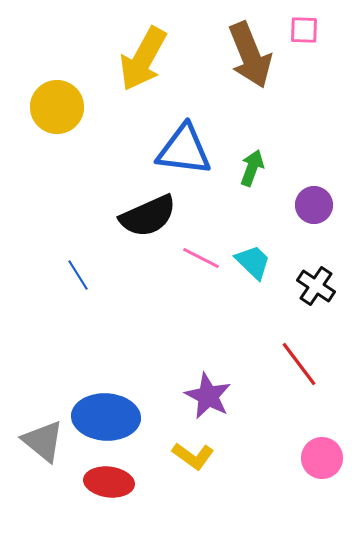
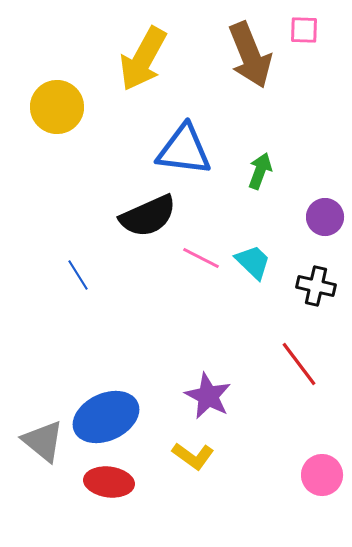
green arrow: moved 8 px right, 3 px down
purple circle: moved 11 px right, 12 px down
black cross: rotated 21 degrees counterclockwise
blue ellipse: rotated 28 degrees counterclockwise
pink circle: moved 17 px down
